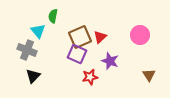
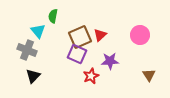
red triangle: moved 2 px up
purple star: rotated 24 degrees counterclockwise
red star: moved 1 px right, 1 px up; rotated 14 degrees counterclockwise
